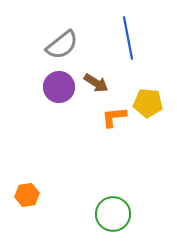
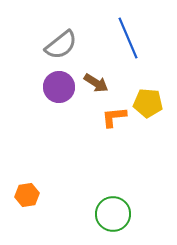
blue line: rotated 12 degrees counterclockwise
gray semicircle: moved 1 px left
